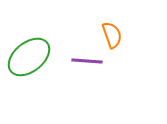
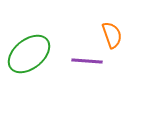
green ellipse: moved 3 px up
